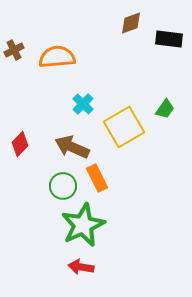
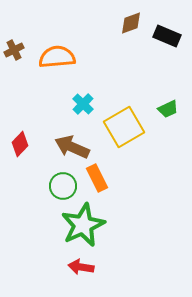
black rectangle: moved 2 px left, 3 px up; rotated 16 degrees clockwise
green trapezoid: moved 3 px right; rotated 30 degrees clockwise
